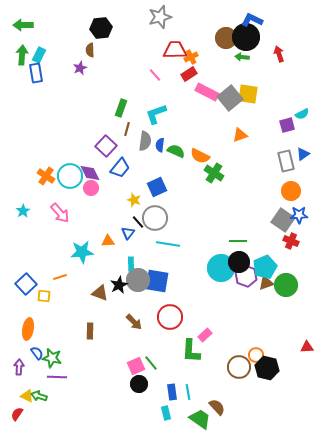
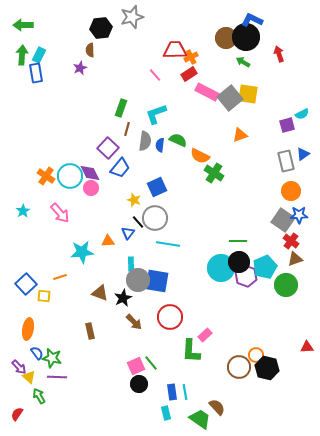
gray star at (160, 17): moved 28 px left
green arrow at (242, 57): moved 1 px right, 5 px down; rotated 24 degrees clockwise
purple square at (106, 146): moved 2 px right, 2 px down
green semicircle at (176, 151): moved 2 px right, 11 px up
red cross at (291, 241): rotated 14 degrees clockwise
brown triangle at (266, 283): moved 29 px right, 24 px up
black star at (119, 285): moved 4 px right, 13 px down
brown rectangle at (90, 331): rotated 14 degrees counterclockwise
purple arrow at (19, 367): rotated 133 degrees clockwise
cyan line at (188, 392): moved 3 px left
yellow triangle at (27, 396): moved 2 px right, 19 px up; rotated 16 degrees clockwise
green arrow at (39, 396): rotated 42 degrees clockwise
